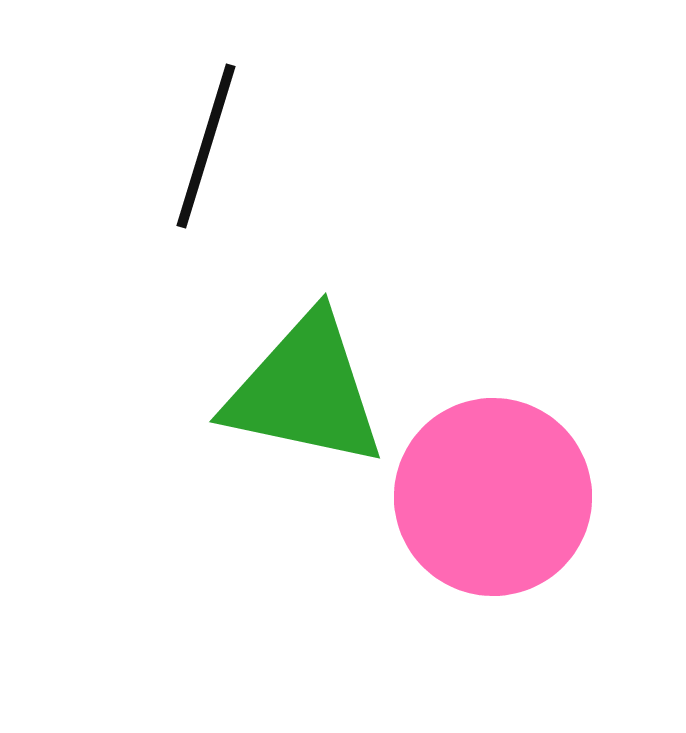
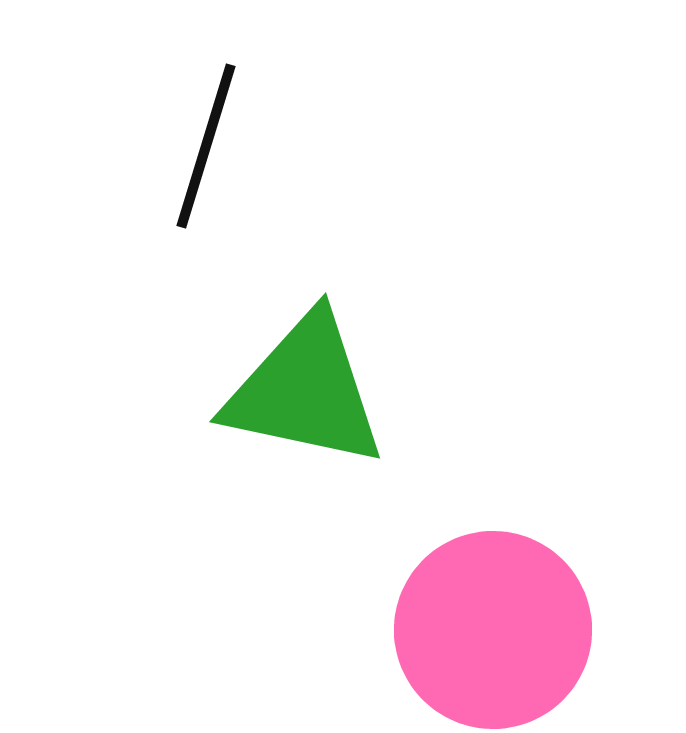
pink circle: moved 133 px down
